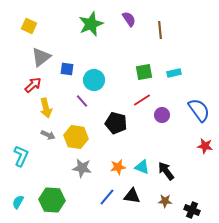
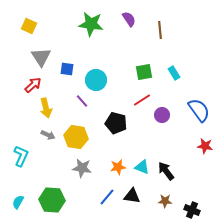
green star: rotated 30 degrees clockwise
gray triangle: rotated 25 degrees counterclockwise
cyan rectangle: rotated 72 degrees clockwise
cyan circle: moved 2 px right
